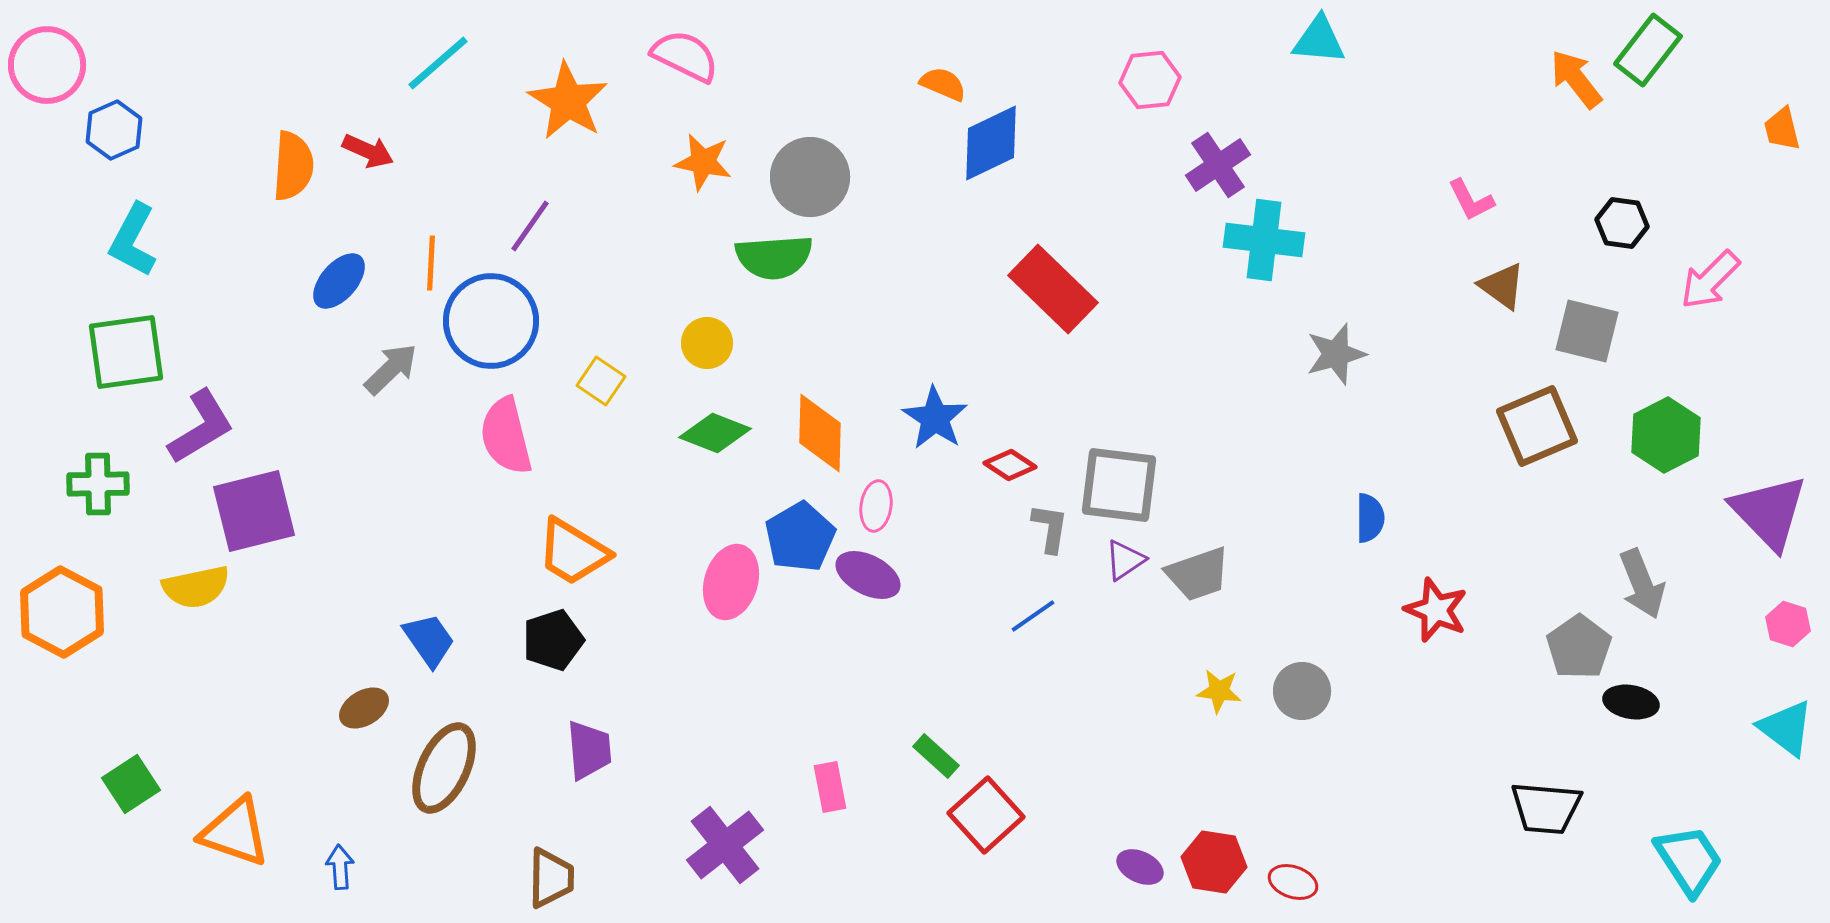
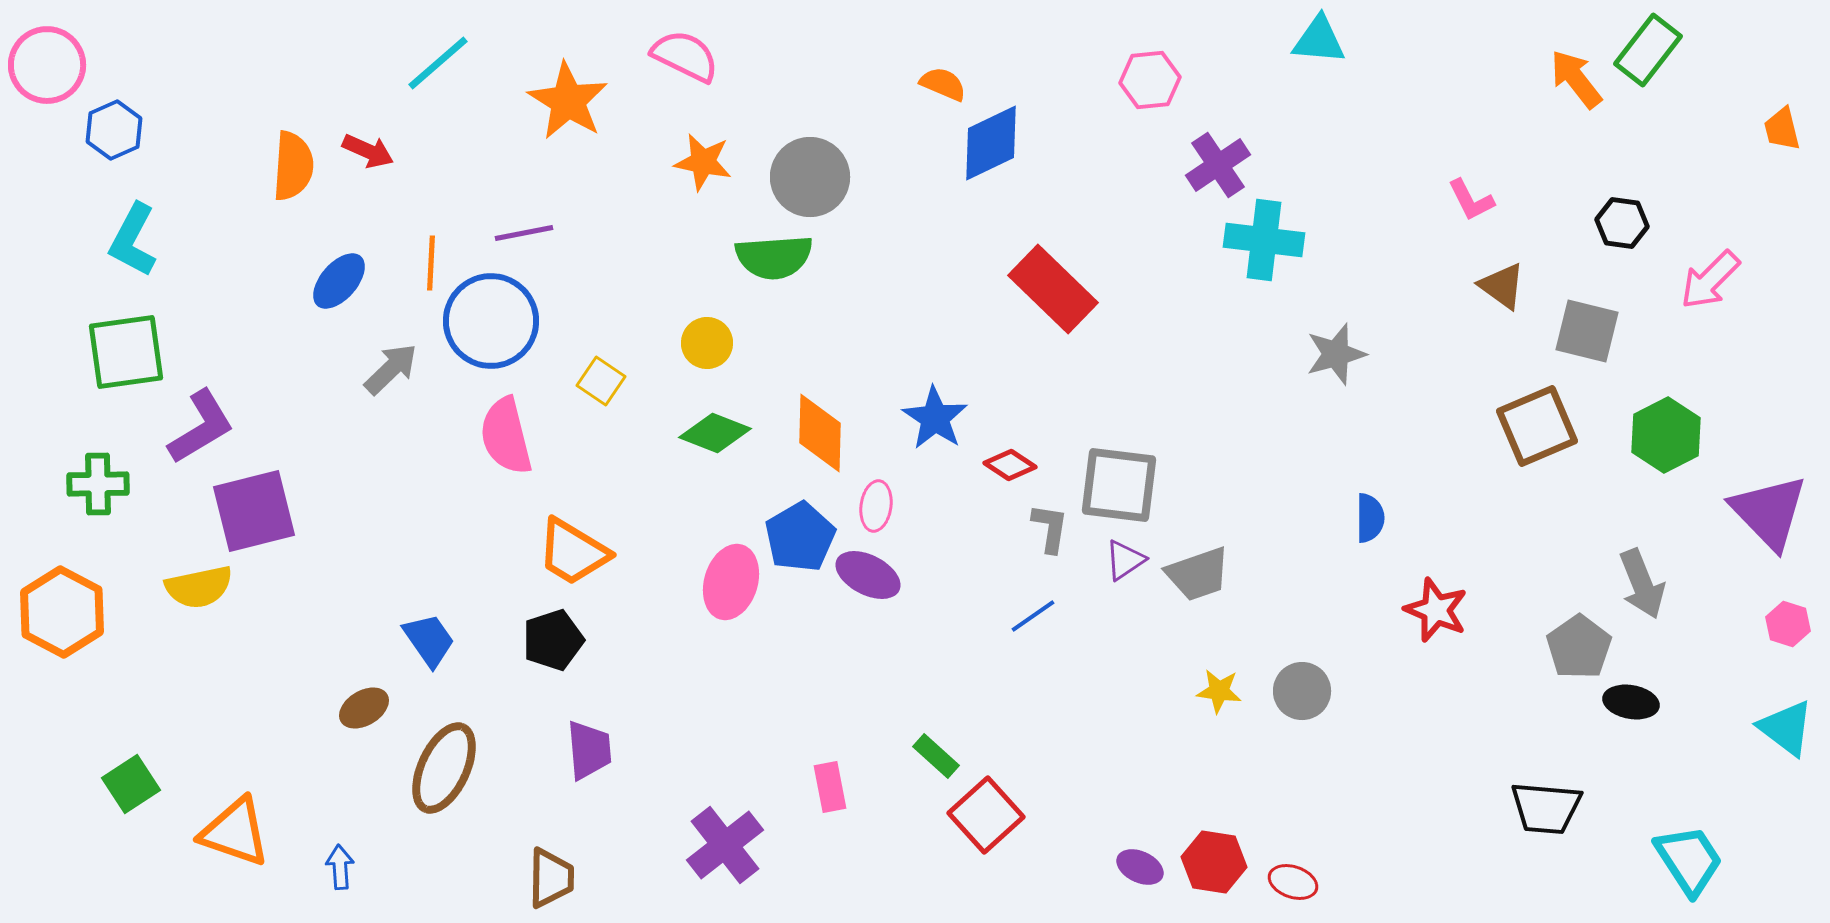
purple line at (530, 226): moved 6 px left, 7 px down; rotated 44 degrees clockwise
yellow semicircle at (196, 587): moved 3 px right
